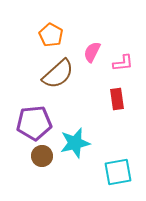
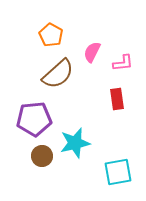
purple pentagon: moved 4 px up
